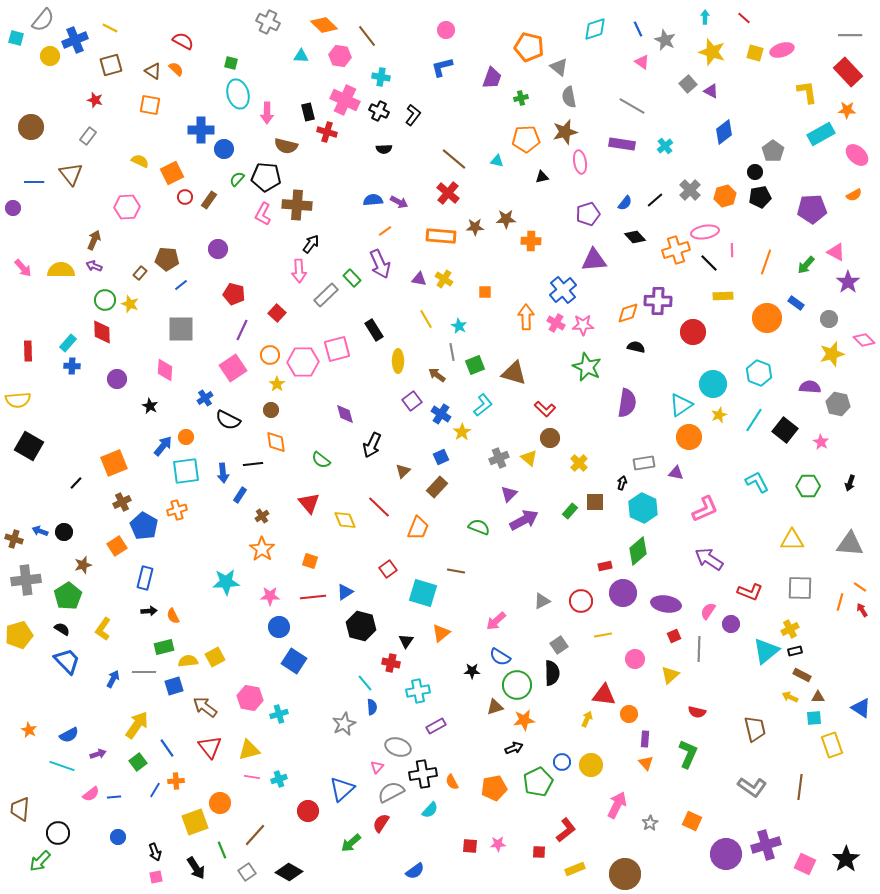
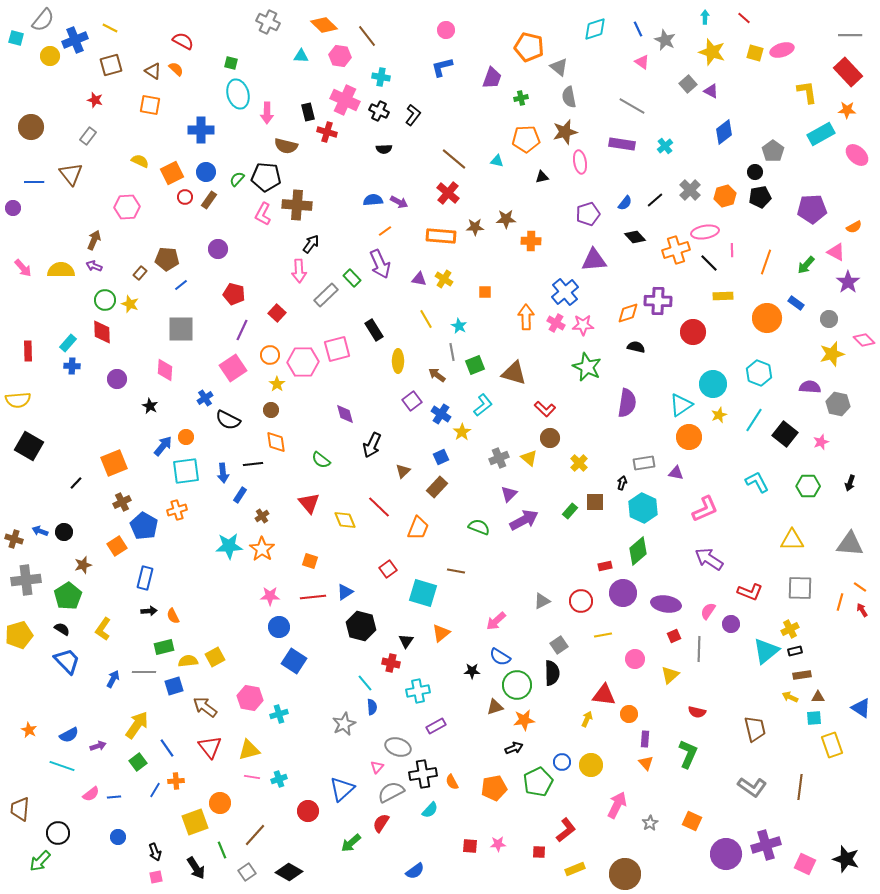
blue circle at (224, 149): moved 18 px left, 23 px down
orange semicircle at (854, 195): moved 32 px down
blue cross at (563, 290): moved 2 px right, 2 px down
black square at (785, 430): moved 4 px down
pink star at (821, 442): rotated 21 degrees clockwise
cyan star at (226, 582): moved 3 px right, 36 px up
brown rectangle at (802, 675): rotated 36 degrees counterclockwise
purple arrow at (98, 754): moved 8 px up
black star at (846, 859): rotated 20 degrees counterclockwise
